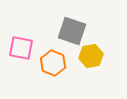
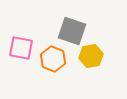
orange hexagon: moved 4 px up
